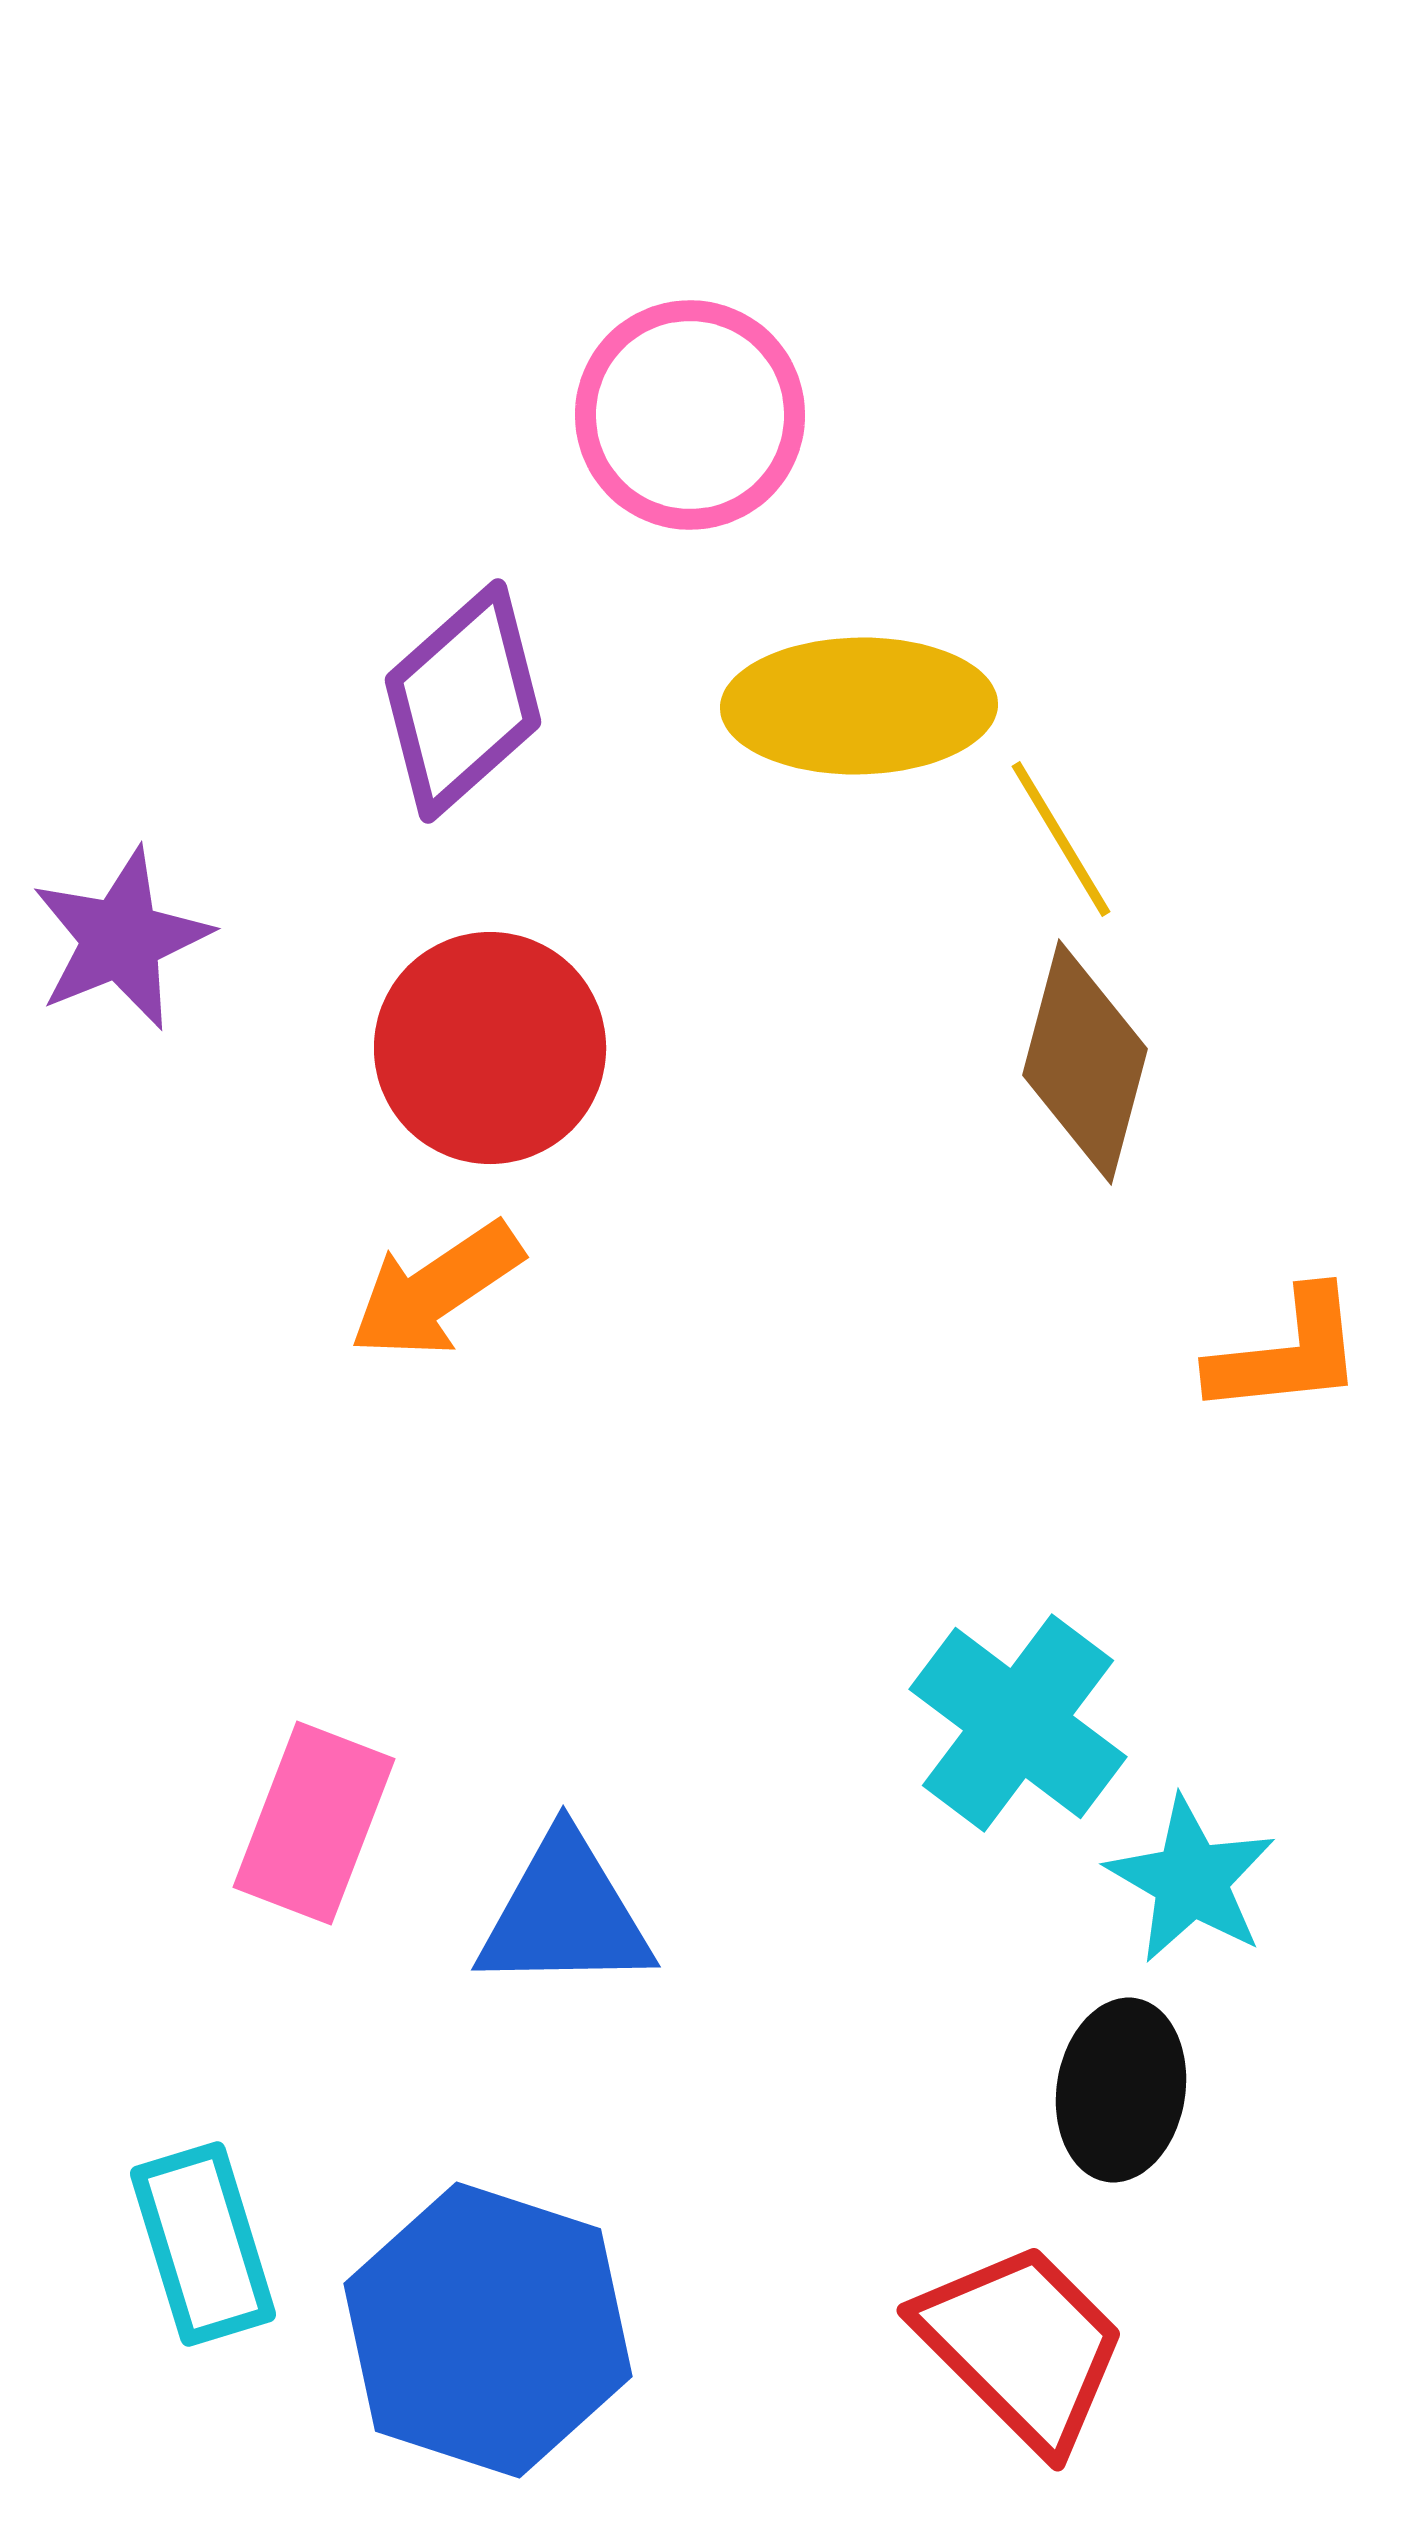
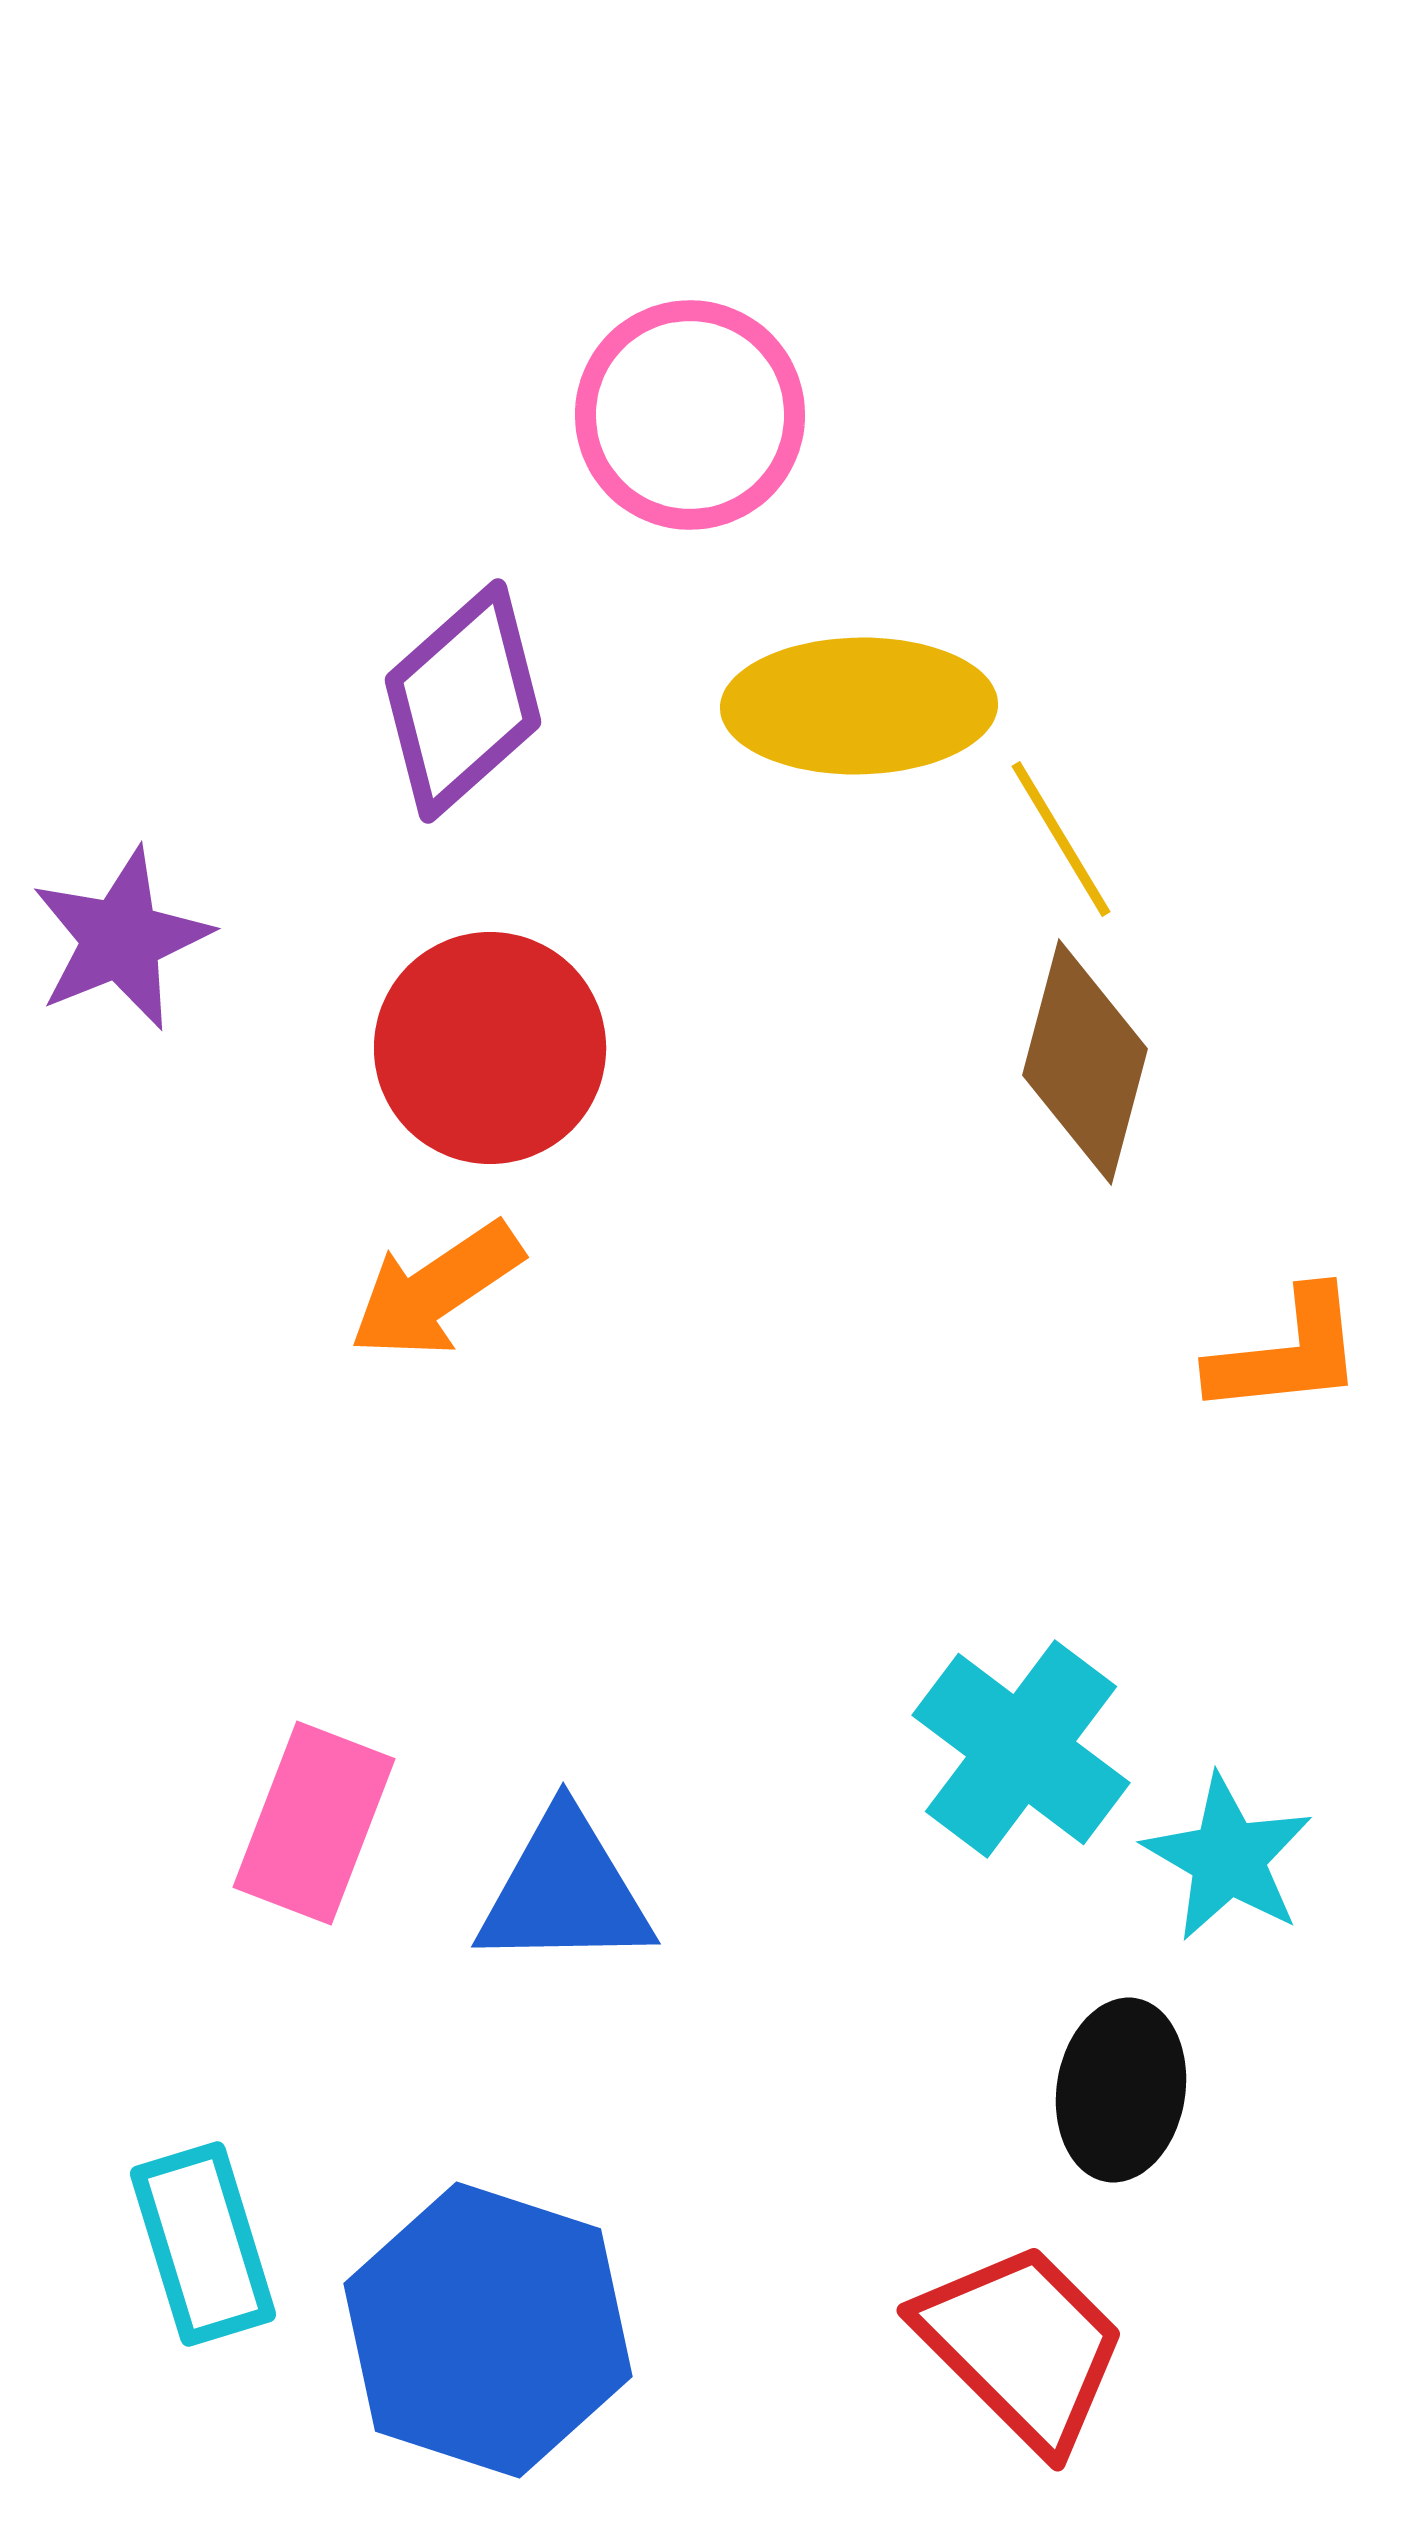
cyan cross: moved 3 px right, 26 px down
cyan star: moved 37 px right, 22 px up
blue triangle: moved 23 px up
